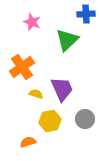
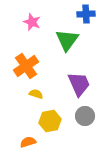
green triangle: rotated 10 degrees counterclockwise
orange cross: moved 4 px right, 1 px up
purple trapezoid: moved 17 px right, 5 px up
gray circle: moved 3 px up
